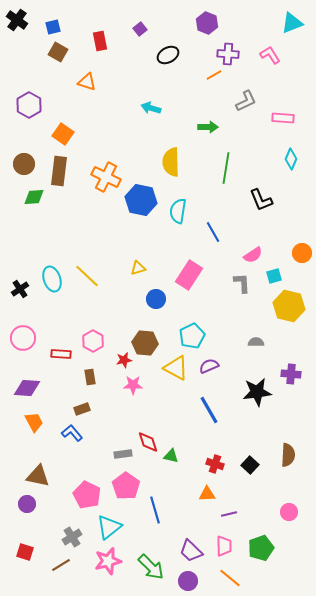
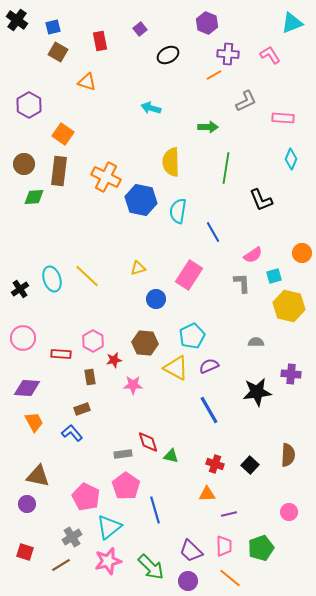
red star at (124, 360): moved 10 px left
pink pentagon at (87, 495): moved 1 px left, 2 px down
